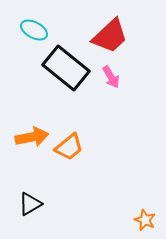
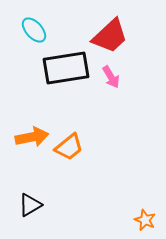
cyan ellipse: rotated 20 degrees clockwise
black rectangle: rotated 48 degrees counterclockwise
black triangle: moved 1 px down
